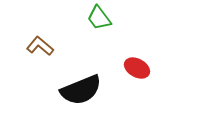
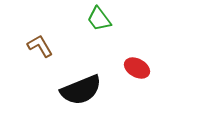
green trapezoid: moved 1 px down
brown L-shape: rotated 20 degrees clockwise
